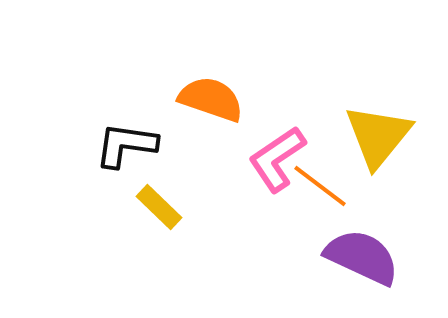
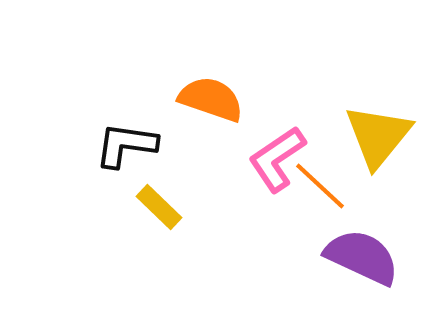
orange line: rotated 6 degrees clockwise
